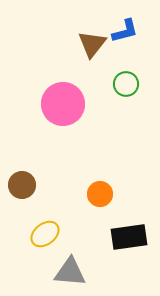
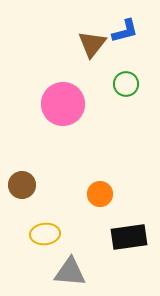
yellow ellipse: rotated 32 degrees clockwise
